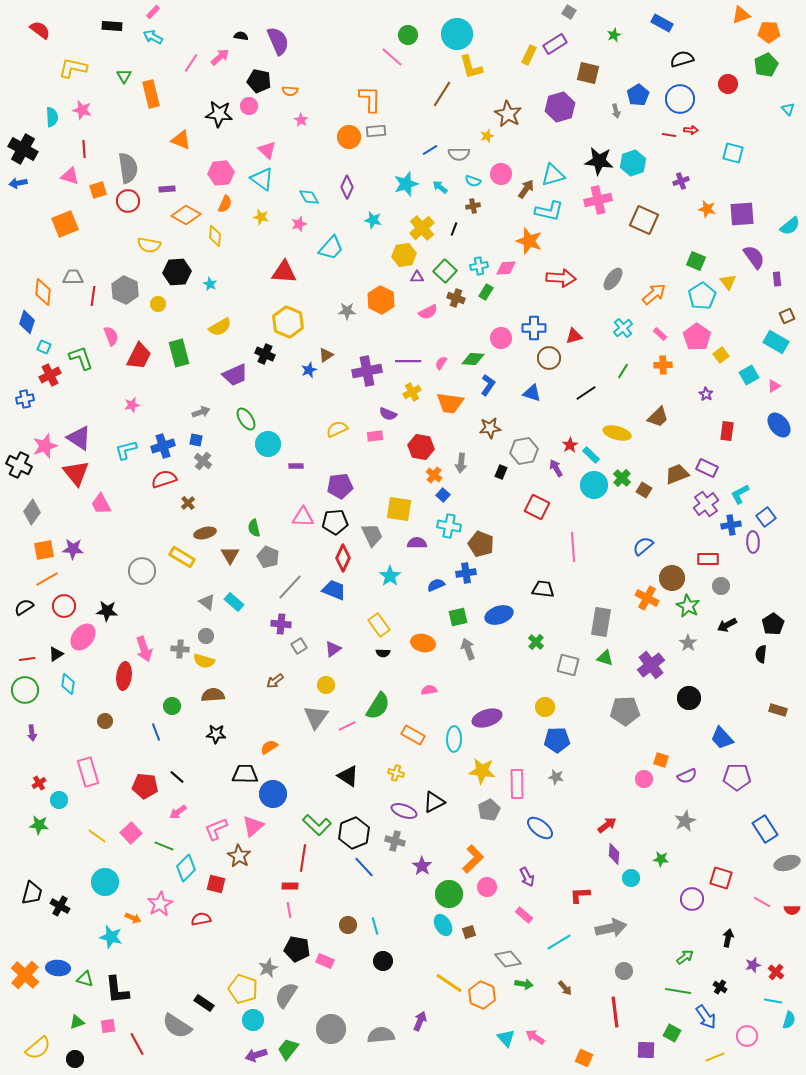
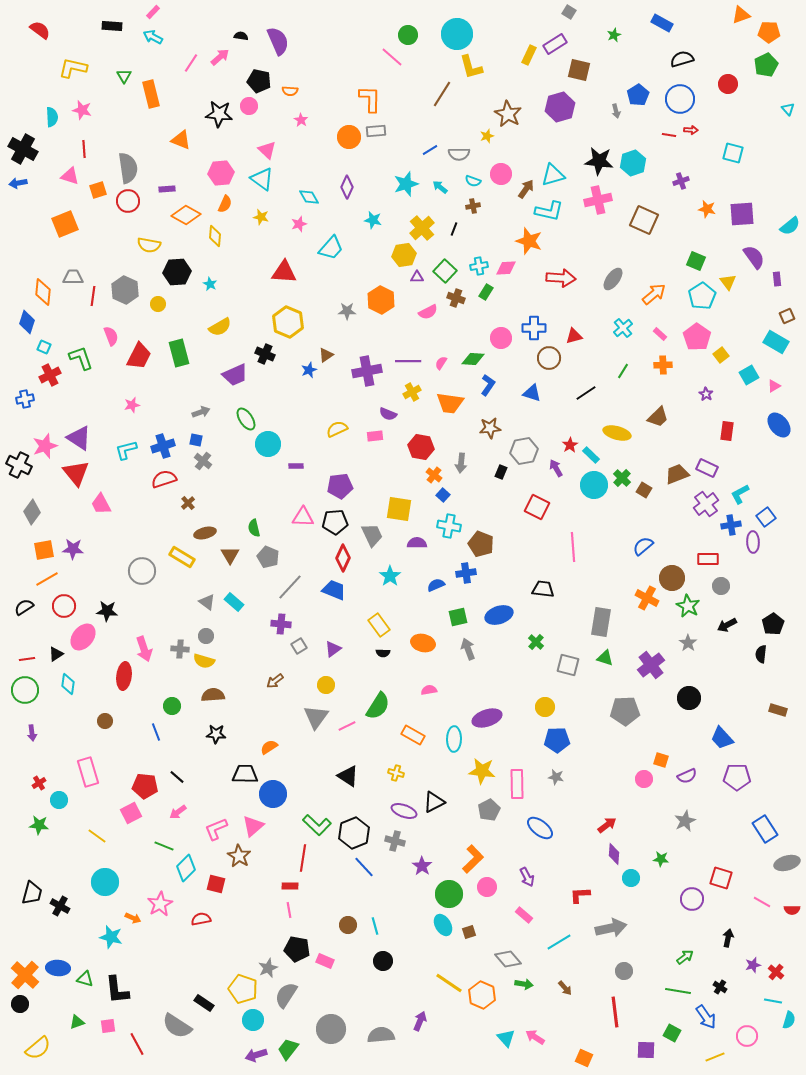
brown square at (588, 73): moved 9 px left, 3 px up
pink square at (131, 833): moved 20 px up; rotated 15 degrees clockwise
black circle at (75, 1059): moved 55 px left, 55 px up
